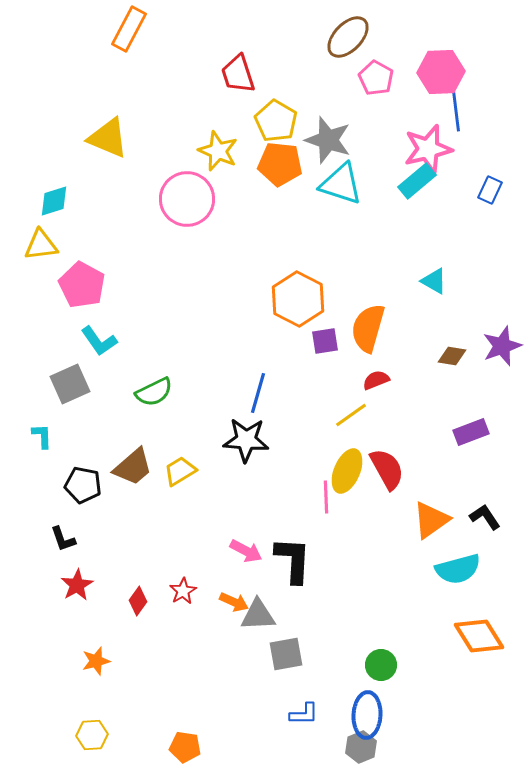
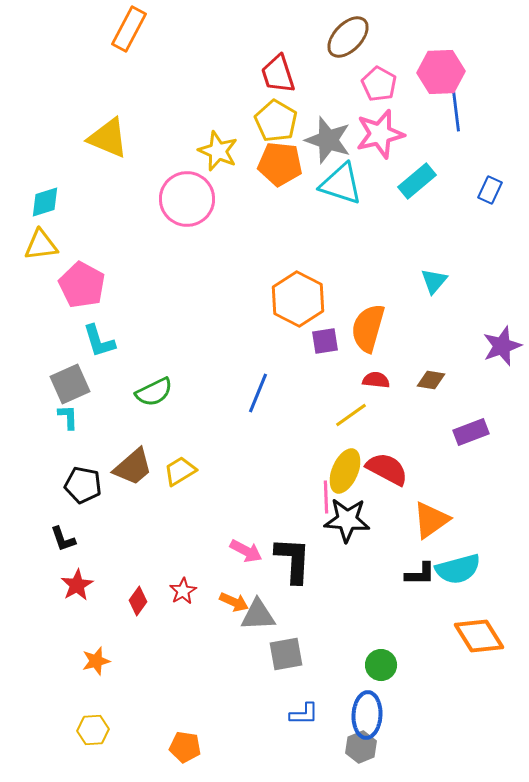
red trapezoid at (238, 74): moved 40 px right
pink pentagon at (376, 78): moved 3 px right, 6 px down
pink star at (428, 149): moved 48 px left, 15 px up
cyan diamond at (54, 201): moved 9 px left, 1 px down
cyan triangle at (434, 281): rotated 40 degrees clockwise
cyan L-shape at (99, 341): rotated 18 degrees clockwise
brown diamond at (452, 356): moved 21 px left, 24 px down
red semicircle at (376, 380): rotated 28 degrees clockwise
blue line at (258, 393): rotated 6 degrees clockwise
cyan L-shape at (42, 436): moved 26 px right, 19 px up
black star at (246, 440): moved 101 px right, 80 px down
red semicircle at (387, 469): rotated 33 degrees counterclockwise
yellow ellipse at (347, 471): moved 2 px left
black L-shape at (485, 517): moved 65 px left, 57 px down; rotated 124 degrees clockwise
yellow hexagon at (92, 735): moved 1 px right, 5 px up
